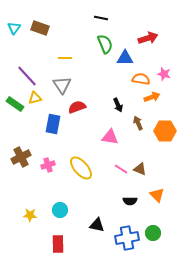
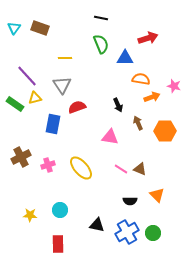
green semicircle: moved 4 px left
pink star: moved 10 px right, 12 px down
blue cross: moved 6 px up; rotated 20 degrees counterclockwise
